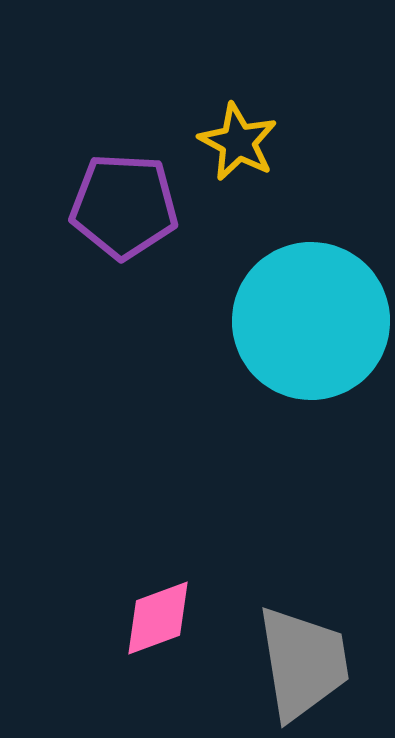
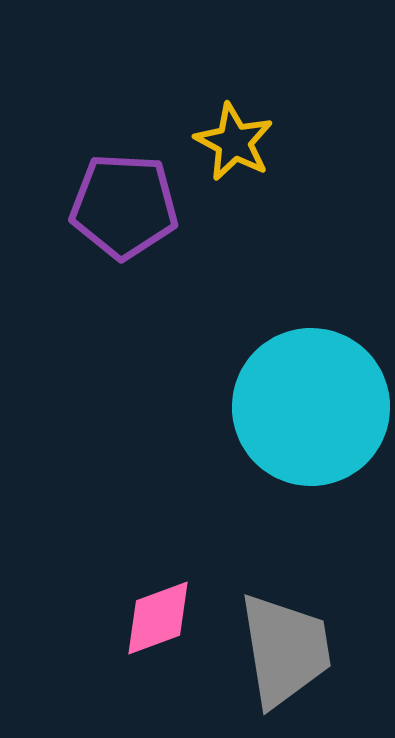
yellow star: moved 4 px left
cyan circle: moved 86 px down
gray trapezoid: moved 18 px left, 13 px up
